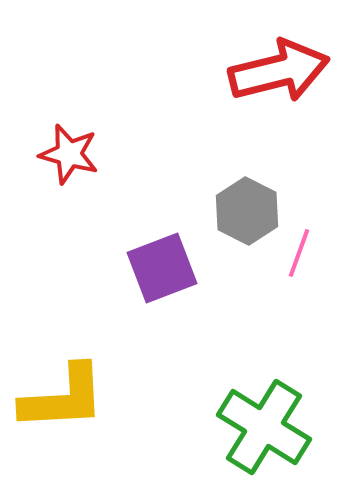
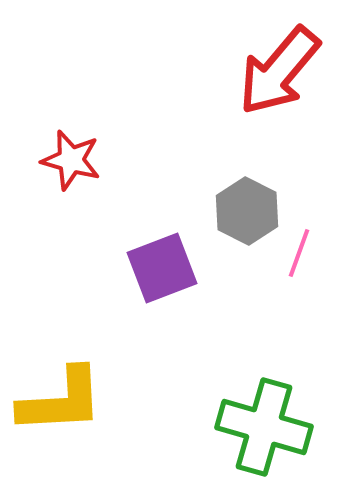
red arrow: rotated 144 degrees clockwise
red star: moved 2 px right, 6 px down
yellow L-shape: moved 2 px left, 3 px down
green cross: rotated 16 degrees counterclockwise
